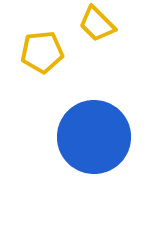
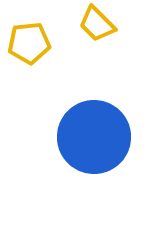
yellow pentagon: moved 13 px left, 9 px up
